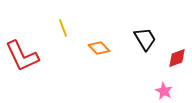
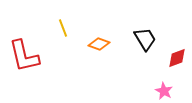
orange diamond: moved 4 px up; rotated 25 degrees counterclockwise
red L-shape: moved 2 px right; rotated 12 degrees clockwise
